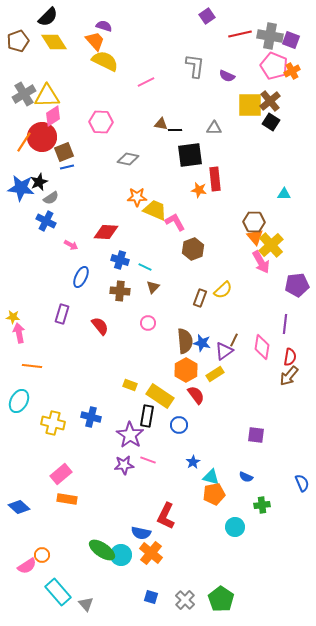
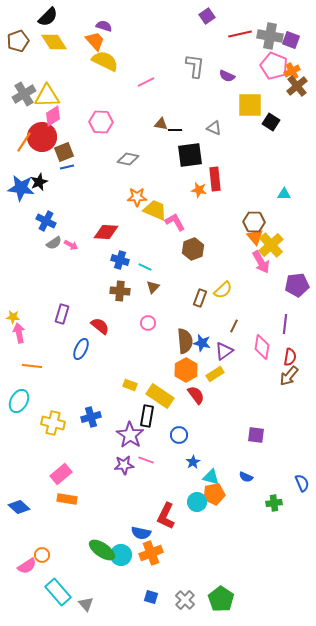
brown cross at (270, 101): moved 27 px right, 15 px up
gray triangle at (214, 128): rotated 21 degrees clockwise
gray semicircle at (51, 198): moved 3 px right, 45 px down
blue ellipse at (81, 277): moved 72 px down
red semicircle at (100, 326): rotated 12 degrees counterclockwise
brown line at (234, 340): moved 14 px up
blue cross at (91, 417): rotated 30 degrees counterclockwise
blue circle at (179, 425): moved 10 px down
pink line at (148, 460): moved 2 px left
green cross at (262, 505): moved 12 px right, 2 px up
cyan circle at (235, 527): moved 38 px left, 25 px up
orange cross at (151, 553): rotated 30 degrees clockwise
